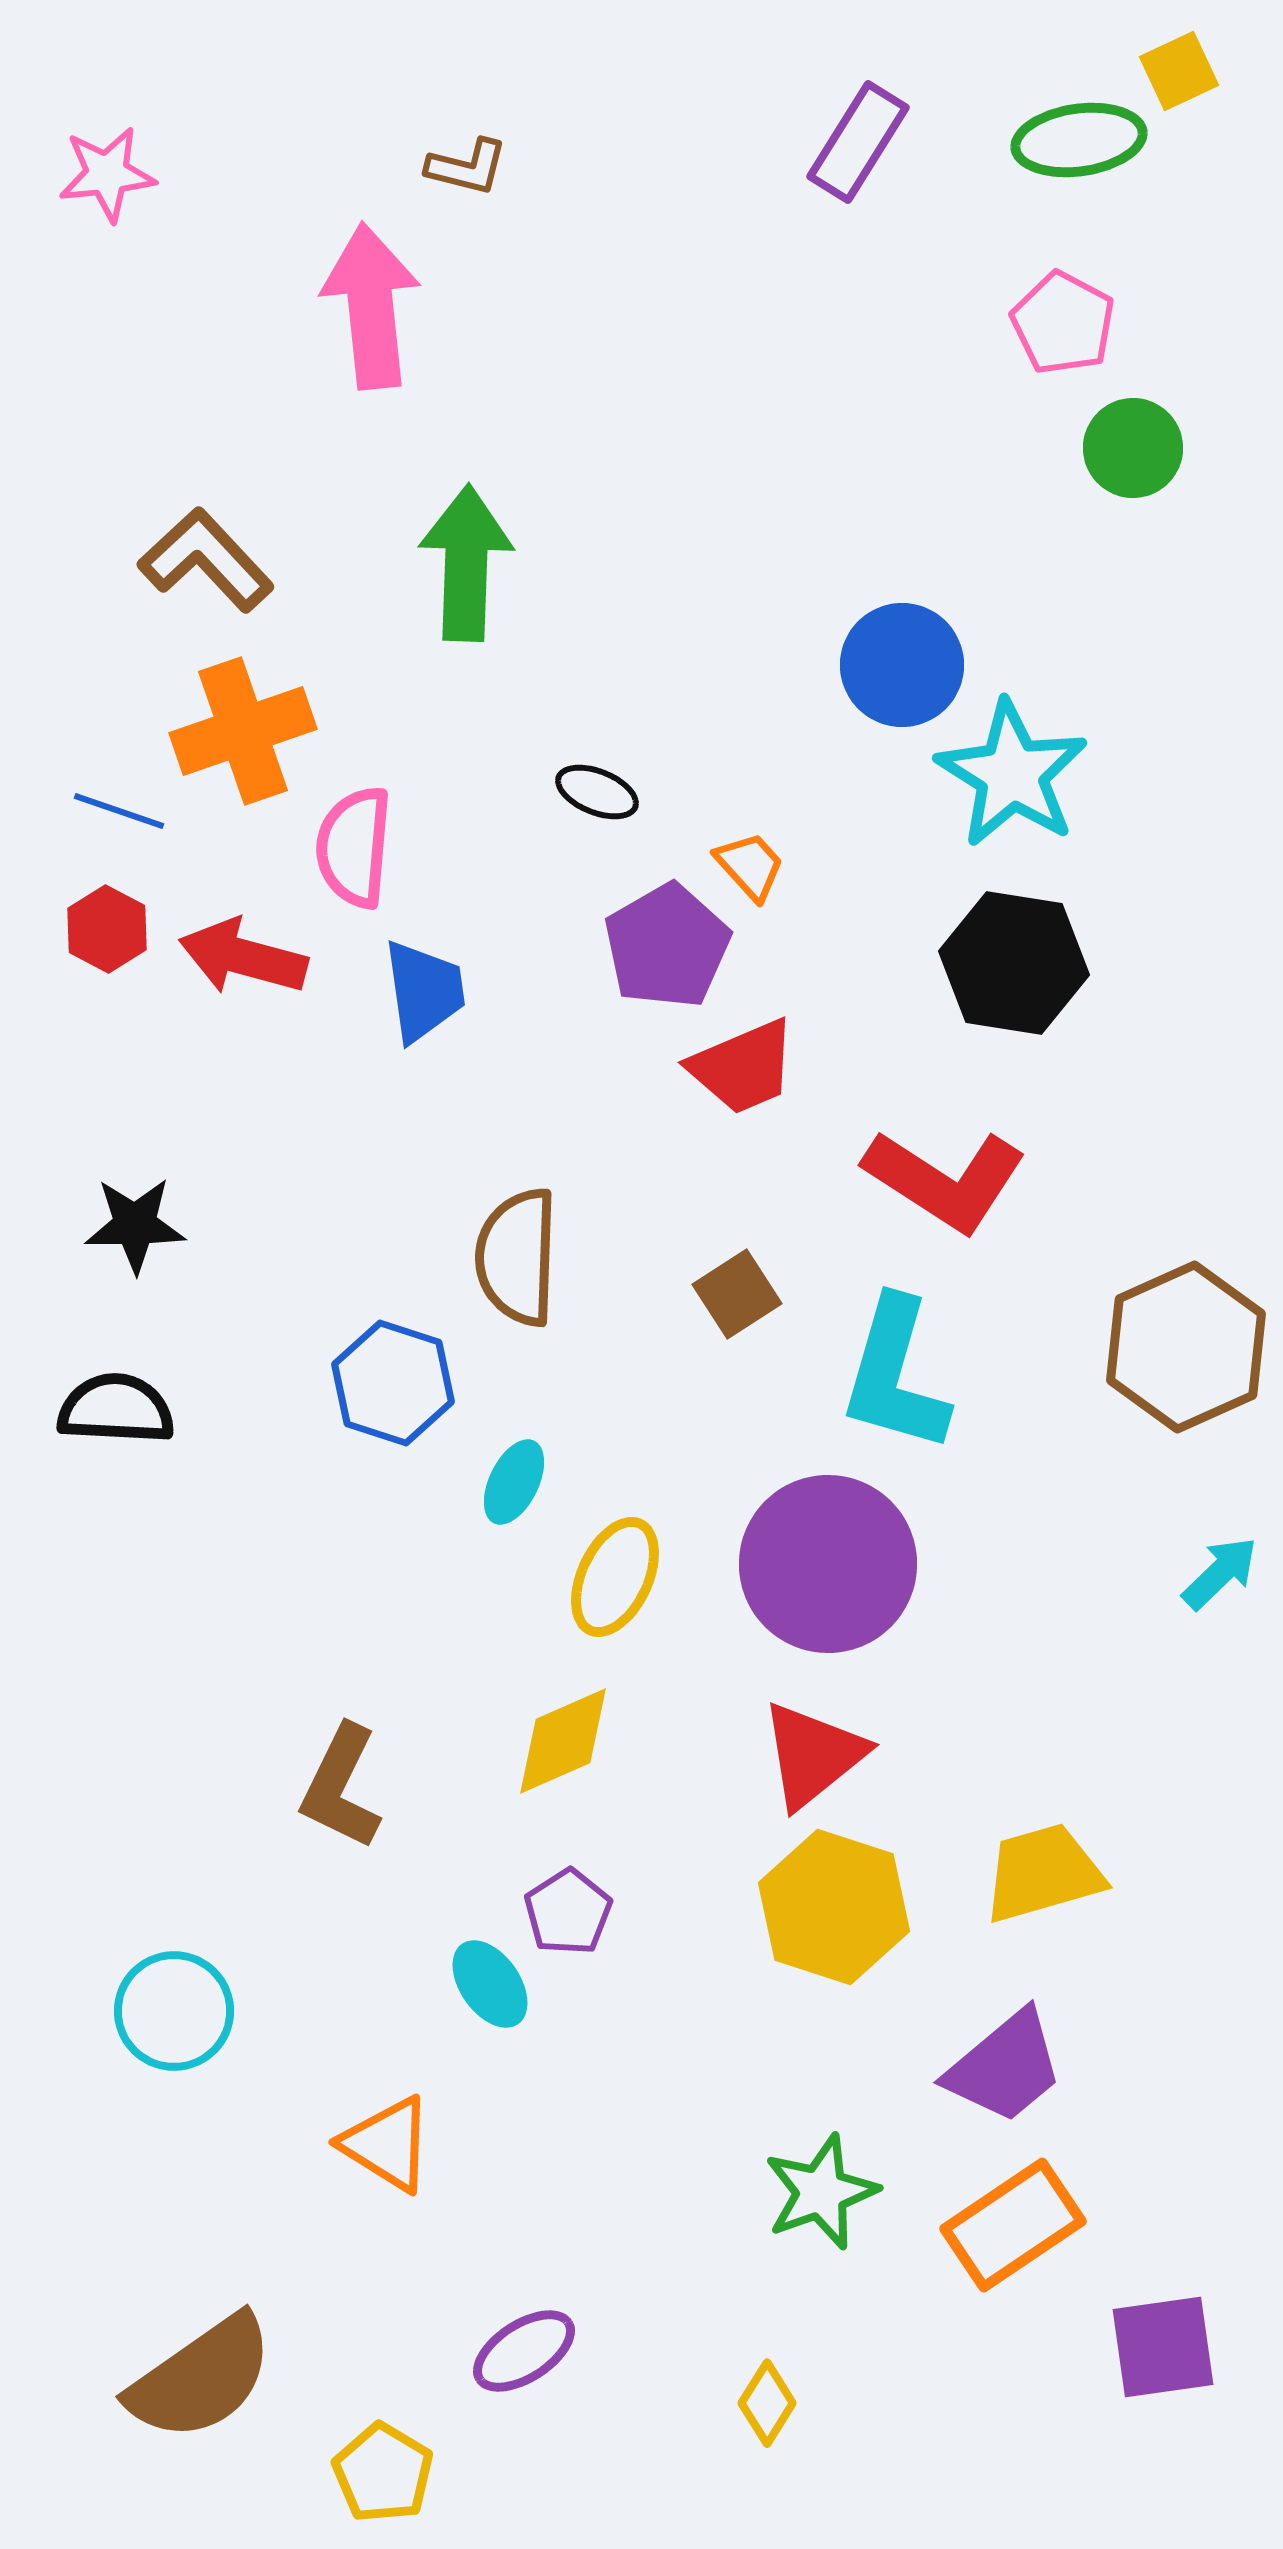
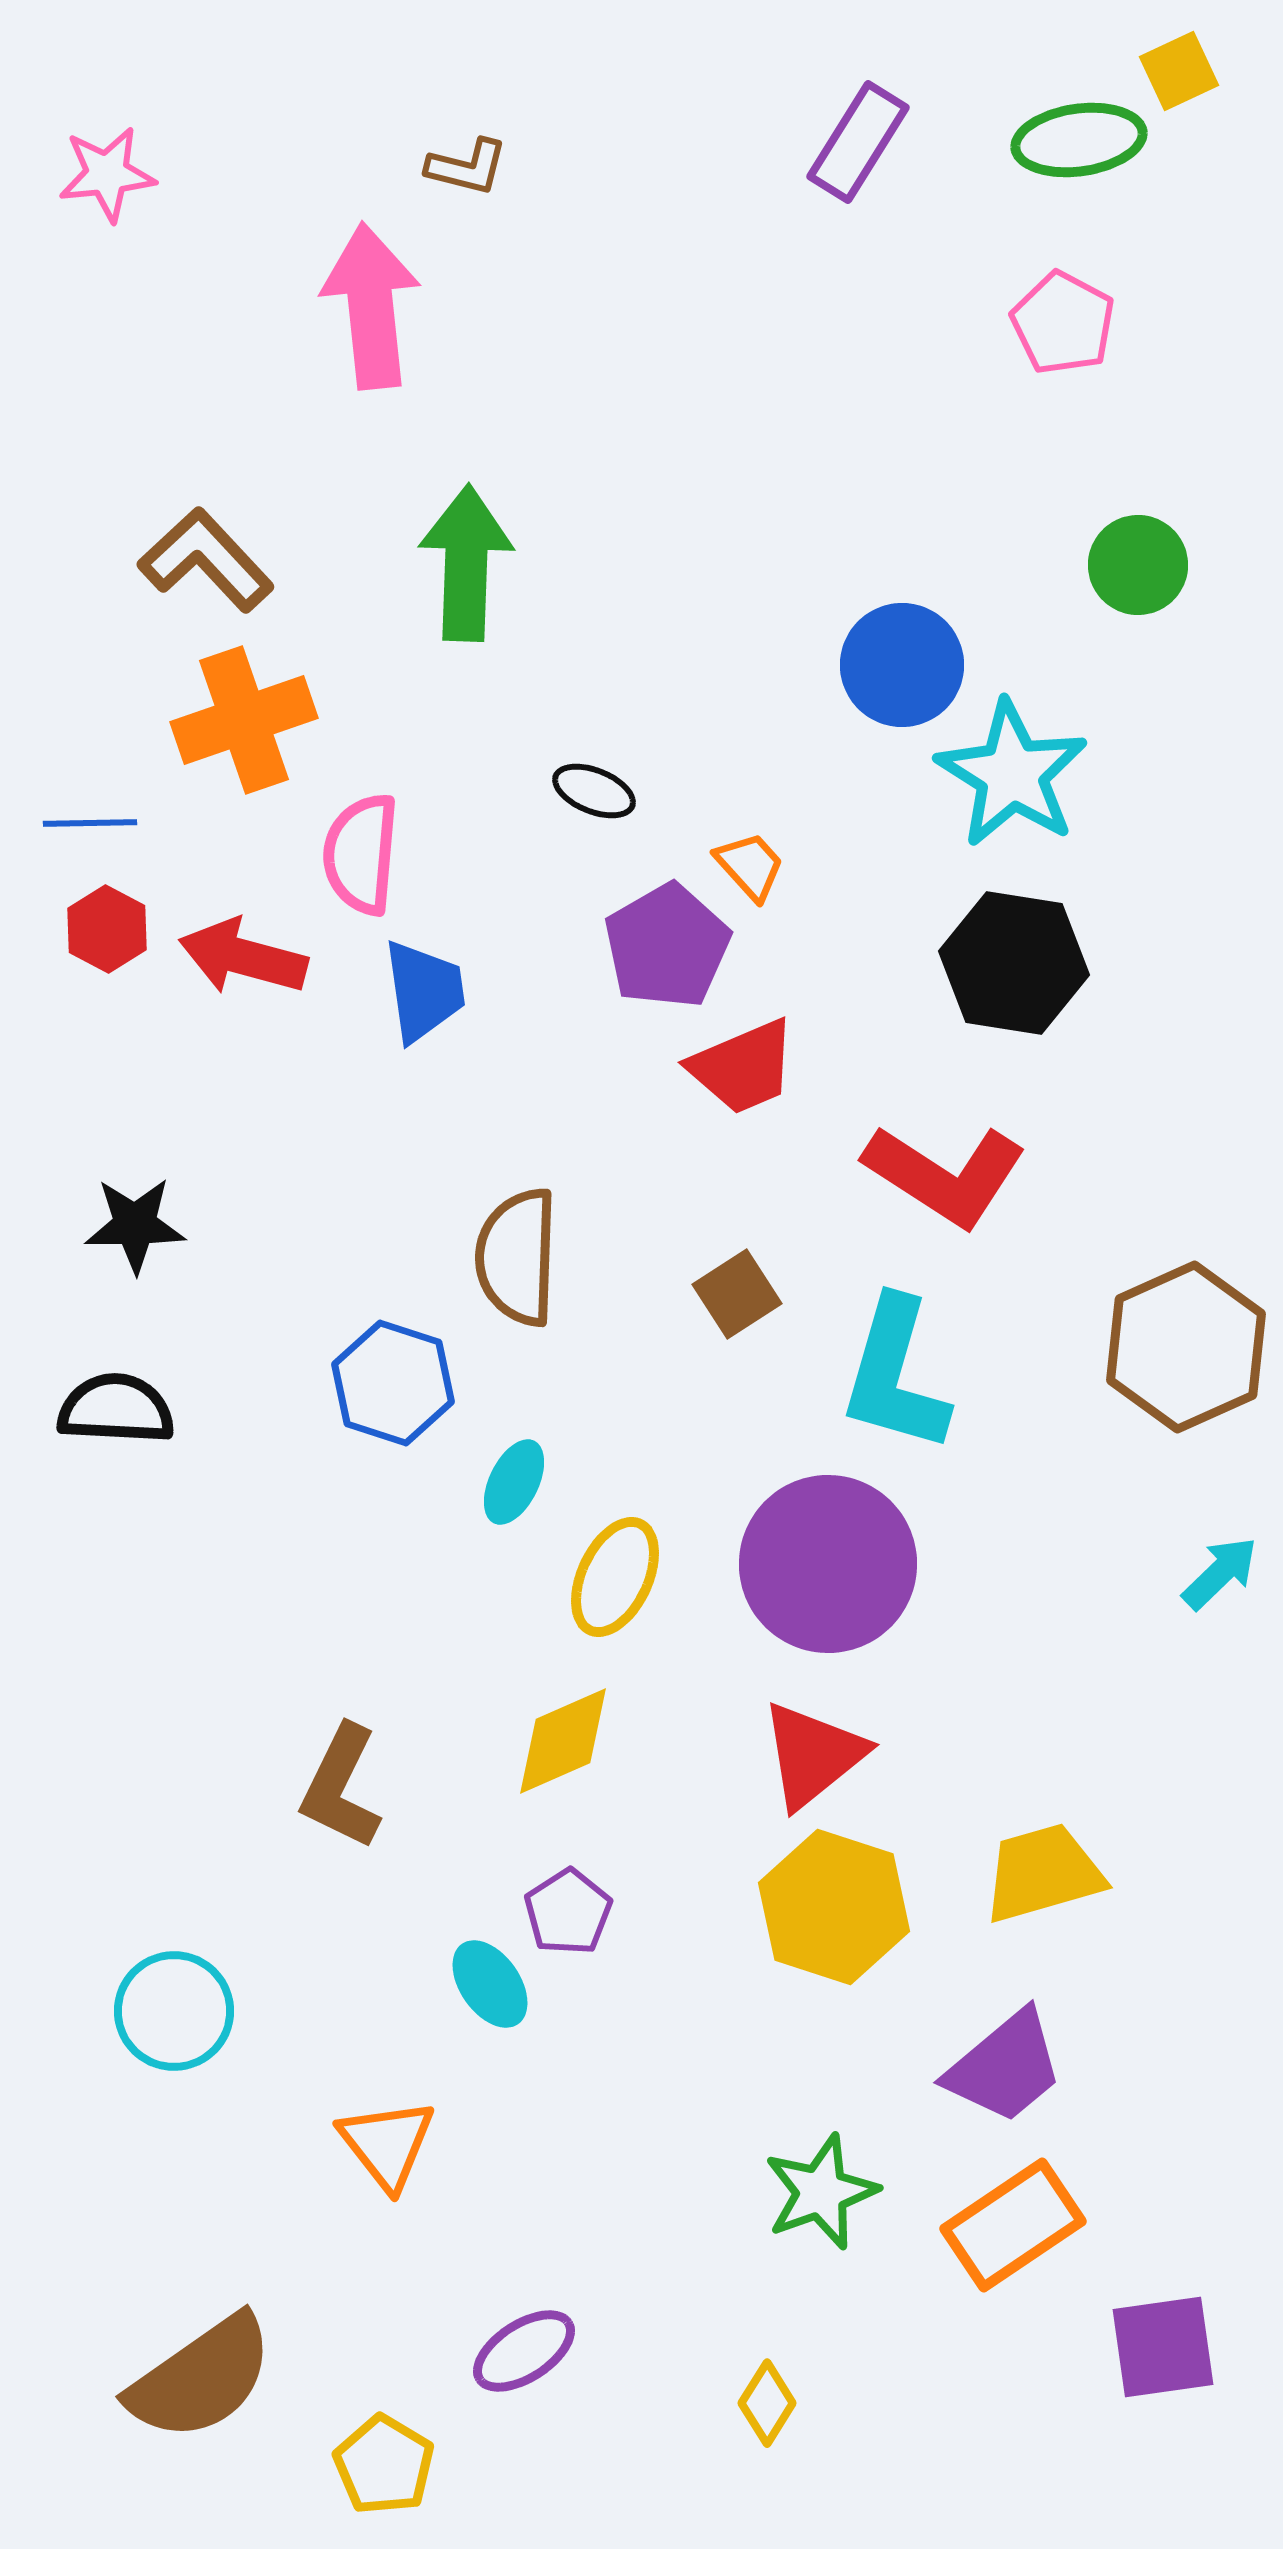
green circle at (1133, 448): moved 5 px right, 117 px down
orange cross at (243, 731): moved 1 px right, 11 px up
black ellipse at (597, 792): moved 3 px left, 1 px up
blue line at (119, 811): moved 29 px left, 12 px down; rotated 20 degrees counterclockwise
pink semicircle at (354, 847): moved 7 px right, 7 px down
red L-shape at (945, 1180): moved 5 px up
orange triangle at (387, 2144): rotated 20 degrees clockwise
yellow pentagon at (383, 2473): moved 1 px right, 8 px up
